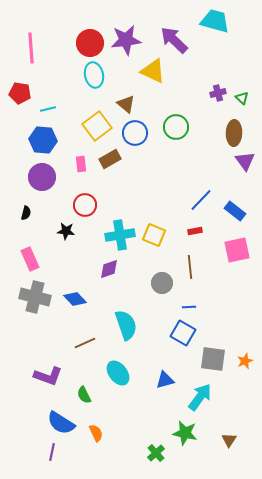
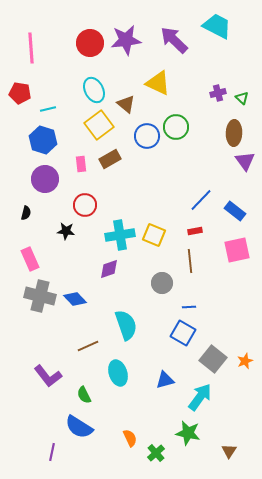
cyan trapezoid at (215, 21): moved 2 px right, 5 px down; rotated 12 degrees clockwise
yellow triangle at (153, 71): moved 5 px right, 12 px down
cyan ellipse at (94, 75): moved 15 px down; rotated 15 degrees counterclockwise
yellow square at (97, 126): moved 2 px right, 1 px up
blue circle at (135, 133): moved 12 px right, 3 px down
blue hexagon at (43, 140): rotated 12 degrees clockwise
purple circle at (42, 177): moved 3 px right, 2 px down
brown line at (190, 267): moved 6 px up
gray cross at (35, 297): moved 5 px right, 1 px up
brown line at (85, 343): moved 3 px right, 3 px down
gray square at (213, 359): rotated 32 degrees clockwise
cyan ellipse at (118, 373): rotated 20 degrees clockwise
purple L-shape at (48, 376): rotated 32 degrees clockwise
blue semicircle at (61, 423): moved 18 px right, 4 px down
orange semicircle at (96, 433): moved 34 px right, 5 px down
green star at (185, 433): moved 3 px right
brown triangle at (229, 440): moved 11 px down
